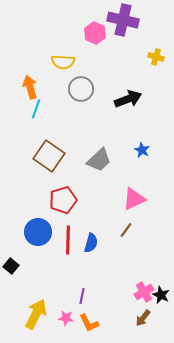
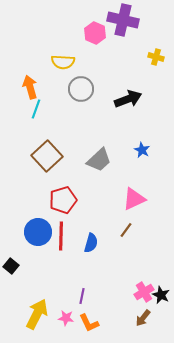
brown square: moved 2 px left; rotated 12 degrees clockwise
red line: moved 7 px left, 4 px up
yellow arrow: moved 1 px right
